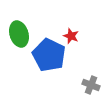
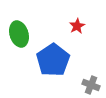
red star: moved 6 px right, 10 px up; rotated 21 degrees clockwise
blue pentagon: moved 4 px right, 5 px down; rotated 12 degrees clockwise
